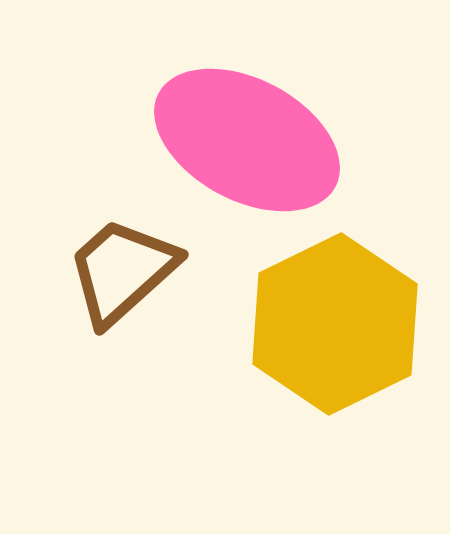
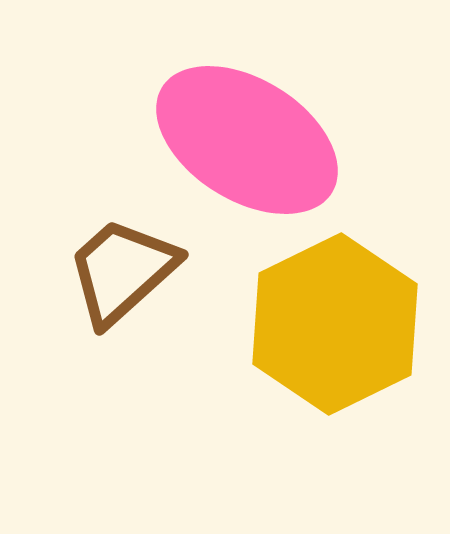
pink ellipse: rotated 4 degrees clockwise
